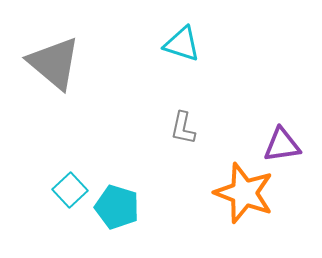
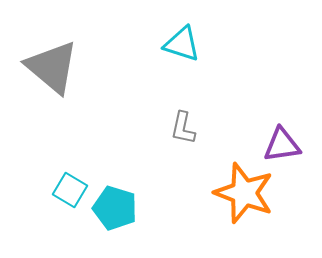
gray triangle: moved 2 px left, 4 px down
cyan square: rotated 16 degrees counterclockwise
cyan pentagon: moved 2 px left, 1 px down
